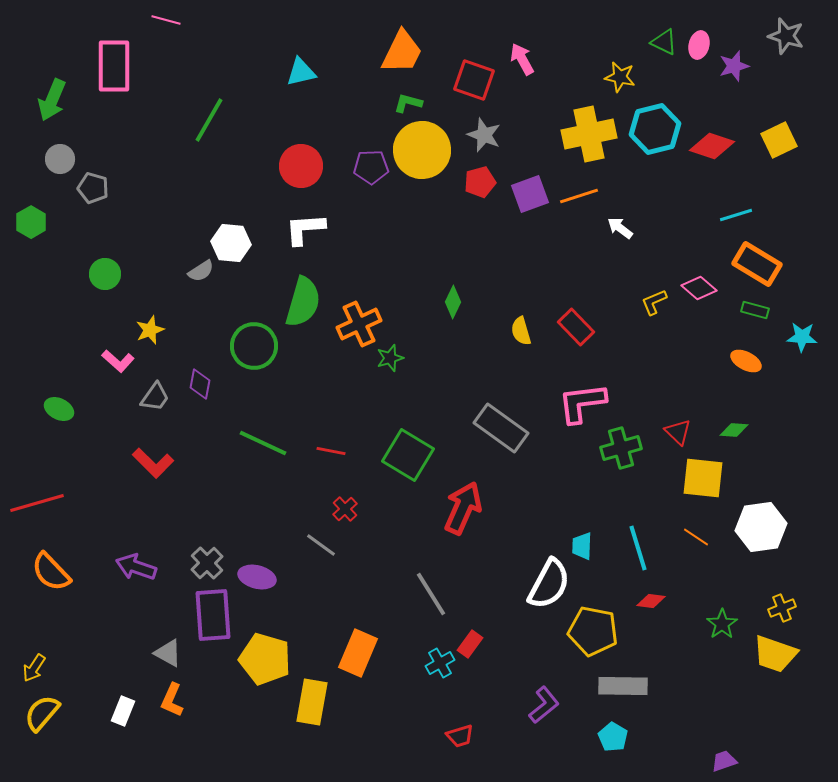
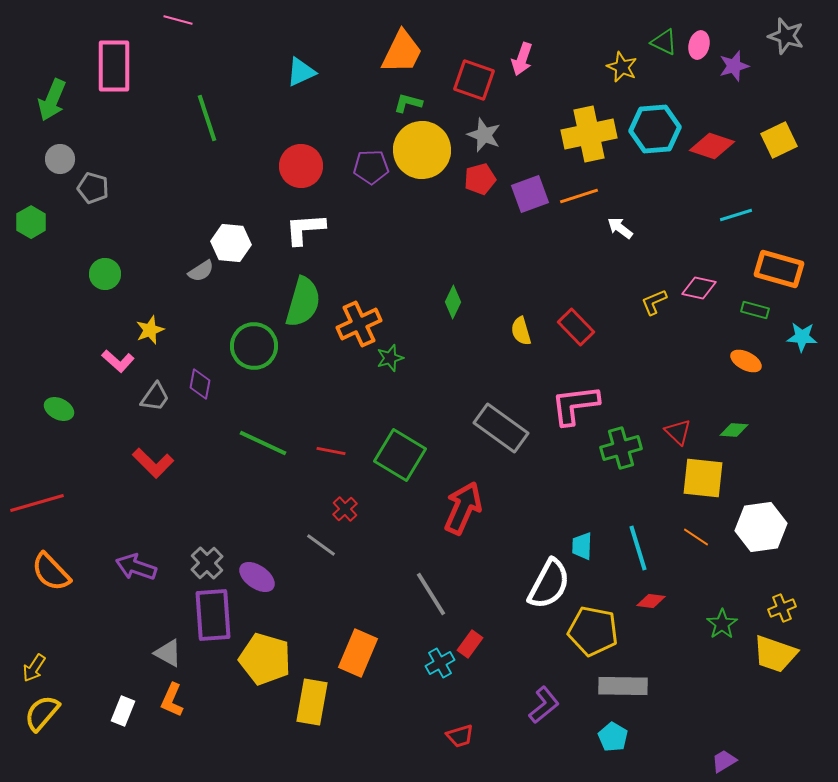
pink line at (166, 20): moved 12 px right
pink arrow at (522, 59): rotated 132 degrees counterclockwise
cyan triangle at (301, 72): rotated 12 degrees counterclockwise
yellow star at (620, 77): moved 2 px right, 10 px up; rotated 12 degrees clockwise
green line at (209, 120): moved 2 px left, 2 px up; rotated 48 degrees counterclockwise
cyan hexagon at (655, 129): rotated 9 degrees clockwise
red pentagon at (480, 182): moved 3 px up
orange rectangle at (757, 264): moved 22 px right, 5 px down; rotated 15 degrees counterclockwise
pink diamond at (699, 288): rotated 28 degrees counterclockwise
pink L-shape at (582, 403): moved 7 px left, 2 px down
green square at (408, 455): moved 8 px left
purple ellipse at (257, 577): rotated 21 degrees clockwise
purple trapezoid at (724, 761): rotated 12 degrees counterclockwise
